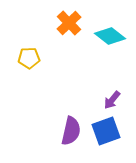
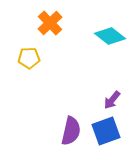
orange cross: moved 19 px left
